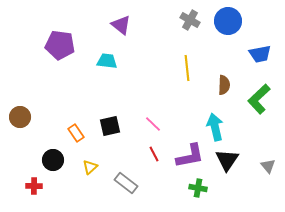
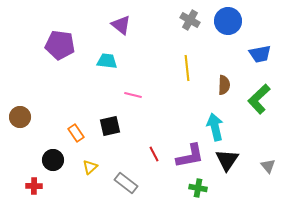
pink line: moved 20 px left, 29 px up; rotated 30 degrees counterclockwise
